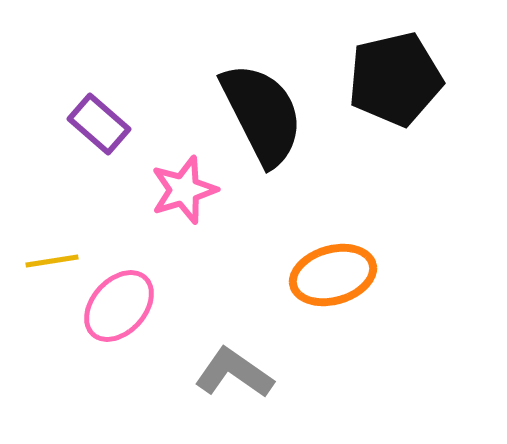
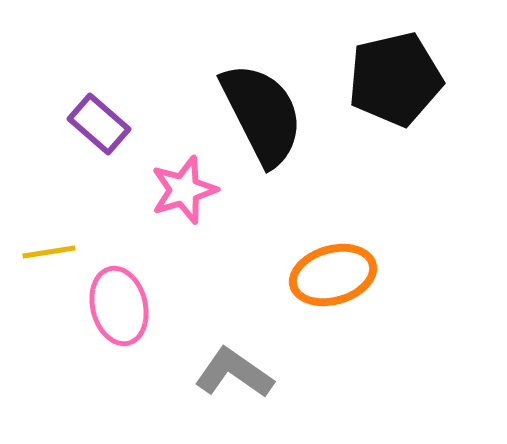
yellow line: moved 3 px left, 9 px up
pink ellipse: rotated 56 degrees counterclockwise
